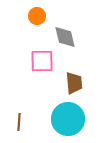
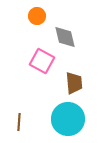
pink square: rotated 30 degrees clockwise
